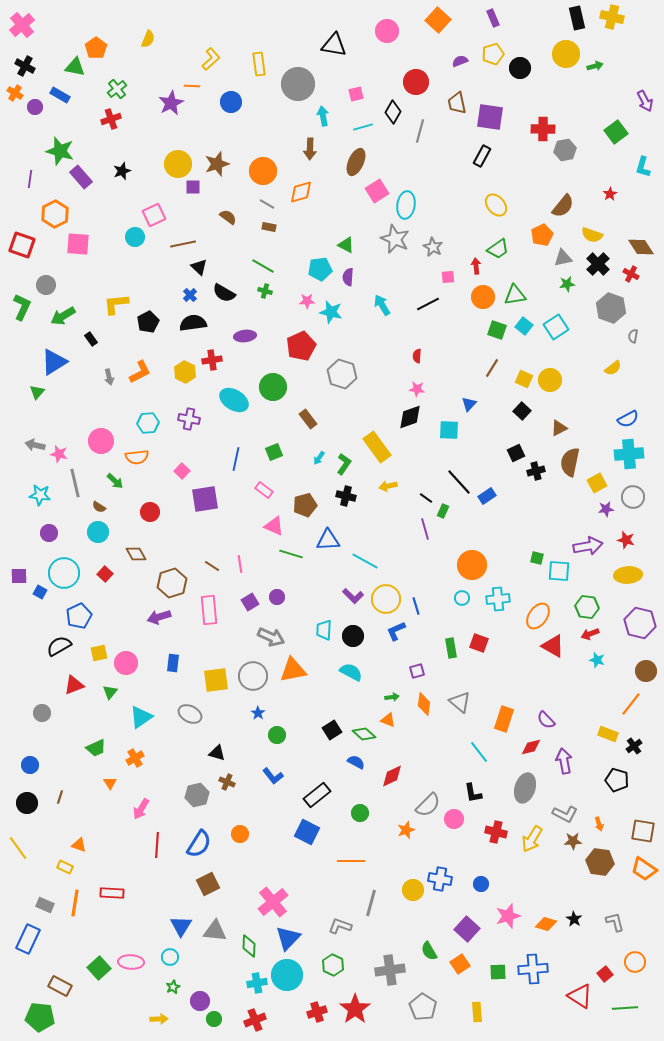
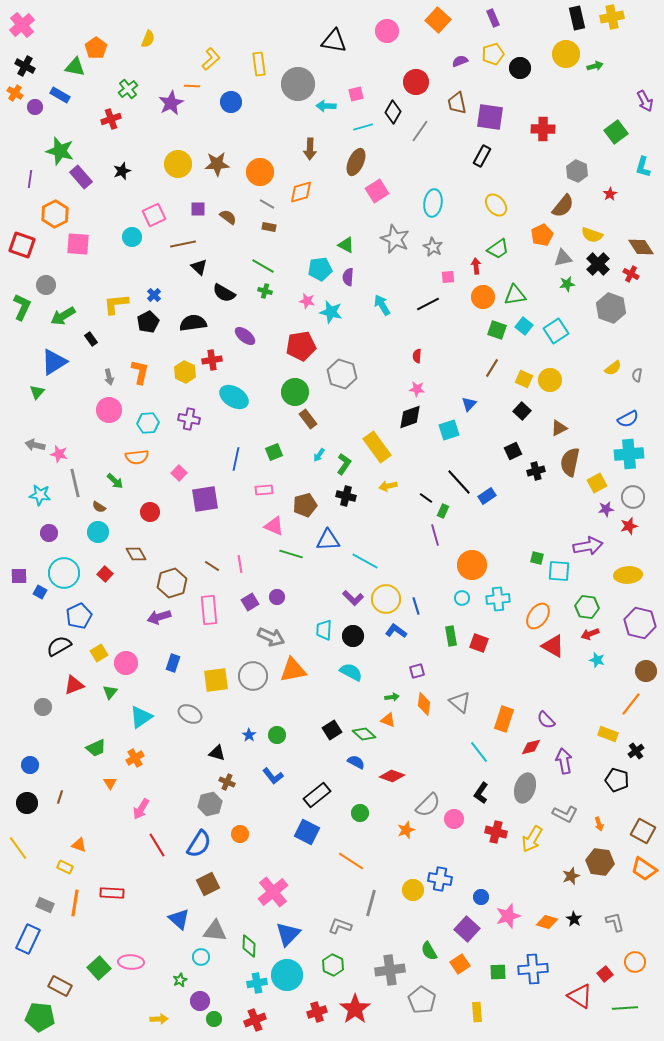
yellow cross at (612, 17): rotated 25 degrees counterclockwise
black triangle at (334, 45): moved 4 px up
green cross at (117, 89): moved 11 px right
cyan arrow at (323, 116): moved 3 px right, 10 px up; rotated 78 degrees counterclockwise
gray line at (420, 131): rotated 20 degrees clockwise
gray hexagon at (565, 150): moved 12 px right, 21 px down; rotated 25 degrees counterclockwise
brown star at (217, 164): rotated 15 degrees clockwise
orange circle at (263, 171): moved 3 px left, 1 px down
purple square at (193, 187): moved 5 px right, 22 px down
cyan ellipse at (406, 205): moved 27 px right, 2 px up
cyan circle at (135, 237): moved 3 px left
blue cross at (190, 295): moved 36 px left
pink star at (307, 301): rotated 14 degrees clockwise
cyan square at (556, 327): moved 4 px down
purple ellipse at (245, 336): rotated 45 degrees clockwise
gray semicircle at (633, 336): moved 4 px right, 39 px down
red pentagon at (301, 346): rotated 16 degrees clockwise
orange L-shape at (140, 372): rotated 50 degrees counterclockwise
green circle at (273, 387): moved 22 px right, 5 px down
cyan ellipse at (234, 400): moved 3 px up
cyan square at (449, 430): rotated 20 degrees counterclockwise
pink circle at (101, 441): moved 8 px right, 31 px up
black square at (516, 453): moved 3 px left, 2 px up
cyan arrow at (319, 458): moved 3 px up
pink square at (182, 471): moved 3 px left, 2 px down
pink rectangle at (264, 490): rotated 42 degrees counterclockwise
purple line at (425, 529): moved 10 px right, 6 px down
red star at (626, 540): moved 3 px right, 14 px up; rotated 30 degrees counterclockwise
purple L-shape at (353, 596): moved 2 px down
blue L-shape at (396, 631): rotated 60 degrees clockwise
green rectangle at (451, 648): moved 12 px up
yellow square at (99, 653): rotated 18 degrees counterclockwise
blue rectangle at (173, 663): rotated 12 degrees clockwise
gray circle at (42, 713): moved 1 px right, 6 px up
blue star at (258, 713): moved 9 px left, 22 px down
black cross at (634, 746): moved 2 px right, 5 px down
red diamond at (392, 776): rotated 45 degrees clockwise
black L-shape at (473, 793): moved 8 px right; rotated 45 degrees clockwise
gray hexagon at (197, 795): moved 13 px right, 9 px down
brown square at (643, 831): rotated 20 degrees clockwise
brown star at (573, 841): moved 2 px left, 35 px down; rotated 18 degrees counterclockwise
red line at (157, 845): rotated 35 degrees counterclockwise
orange line at (351, 861): rotated 32 degrees clockwise
blue circle at (481, 884): moved 13 px down
pink cross at (273, 902): moved 10 px up
orange diamond at (546, 924): moved 1 px right, 2 px up
blue triangle at (181, 926): moved 2 px left, 7 px up; rotated 20 degrees counterclockwise
blue triangle at (288, 938): moved 4 px up
cyan circle at (170, 957): moved 31 px right
green star at (173, 987): moved 7 px right, 7 px up
gray pentagon at (423, 1007): moved 1 px left, 7 px up
